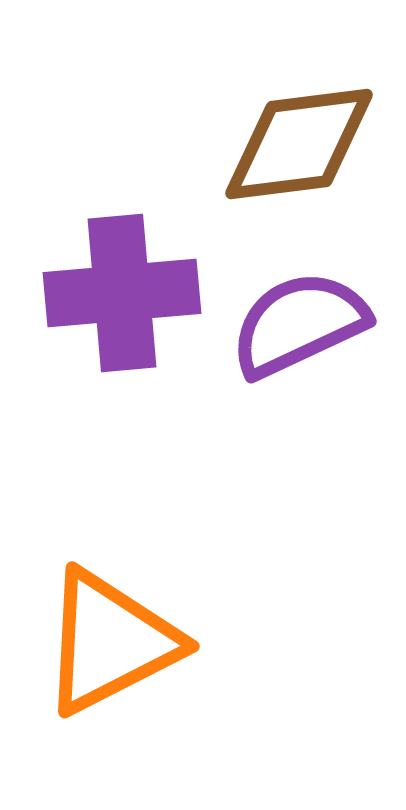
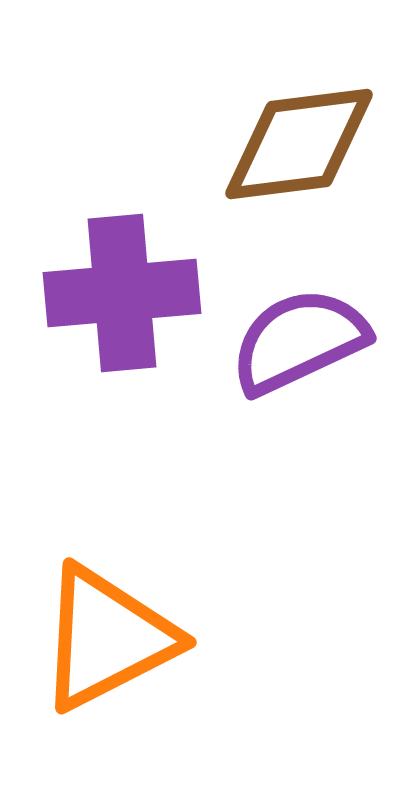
purple semicircle: moved 17 px down
orange triangle: moved 3 px left, 4 px up
